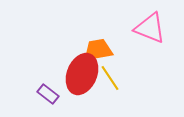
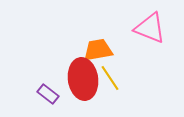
red ellipse: moved 1 px right, 5 px down; rotated 30 degrees counterclockwise
